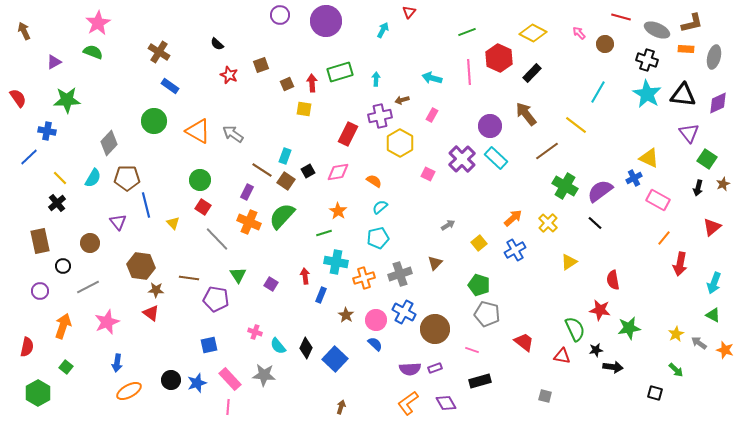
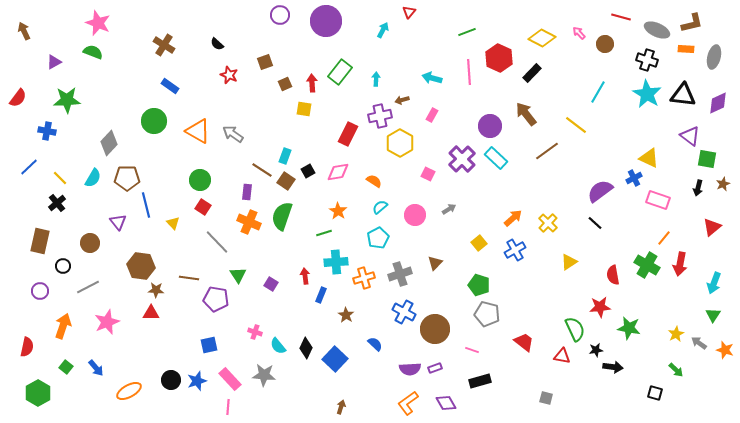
pink star at (98, 23): rotated 20 degrees counterclockwise
yellow diamond at (533, 33): moved 9 px right, 5 px down
brown cross at (159, 52): moved 5 px right, 7 px up
brown square at (261, 65): moved 4 px right, 3 px up
green rectangle at (340, 72): rotated 35 degrees counterclockwise
brown square at (287, 84): moved 2 px left
red semicircle at (18, 98): rotated 72 degrees clockwise
purple triangle at (689, 133): moved 1 px right, 3 px down; rotated 15 degrees counterclockwise
blue line at (29, 157): moved 10 px down
green square at (707, 159): rotated 24 degrees counterclockwise
green cross at (565, 186): moved 82 px right, 79 px down
purple rectangle at (247, 192): rotated 21 degrees counterclockwise
pink rectangle at (658, 200): rotated 10 degrees counterclockwise
green semicircle at (282, 216): rotated 24 degrees counterclockwise
gray arrow at (448, 225): moved 1 px right, 16 px up
cyan pentagon at (378, 238): rotated 15 degrees counterclockwise
gray line at (217, 239): moved 3 px down
brown rectangle at (40, 241): rotated 25 degrees clockwise
cyan cross at (336, 262): rotated 15 degrees counterclockwise
red semicircle at (613, 280): moved 5 px up
red star at (600, 310): moved 3 px up; rotated 15 degrees counterclockwise
red triangle at (151, 313): rotated 36 degrees counterclockwise
green triangle at (713, 315): rotated 35 degrees clockwise
pink circle at (376, 320): moved 39 px right, 105 px up
green star at (629, 328): rotated 20 degrees clockwise
blue arrow at (117, 363): moved 21 px left, 5 px down; rotated 48 degrees counterclockwise
blue star at (197, 383): moved 2 px up
gray square at (545, 396): moved 1 px right, 2 px down
